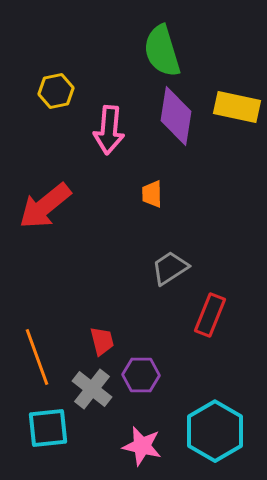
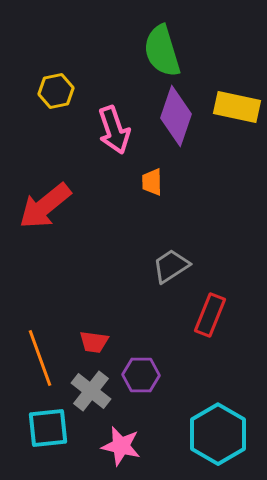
purple diamond: rotated 10 degrees clockwise
pink arrow: moved 5 px right; rotated 24 degrees counterclockwise
orange trapezoid: moved 12 px up
gray trapezoid: moved 1 px right, 2 px up
red trapezoid: moved 8 px left, 1 px down; rotated 112 degrees clockwise
orange line: moved 3 px right, 1 px down
gray cross: moved 1 px left, 2 px down
cyan hexagon: moved 3 px right, 3 px down
pink star: moved 21 px left
